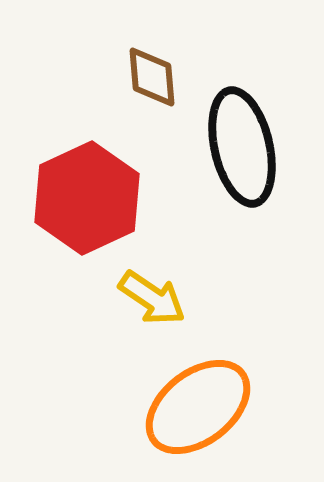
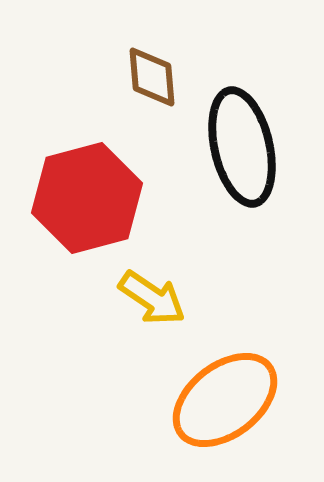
red hexagon: rotated 10 degrees clockwise
orange ellipse: moved 27 px right, 7 px up
